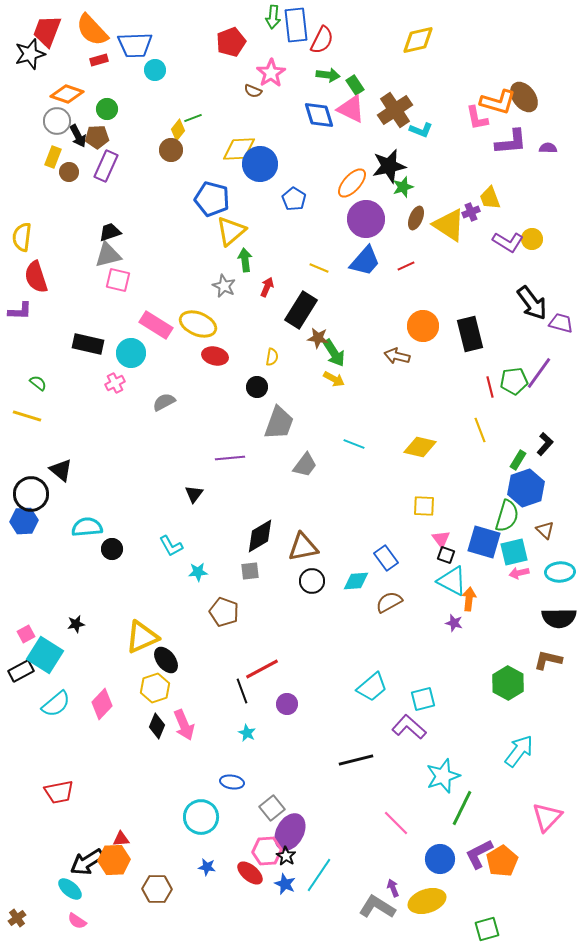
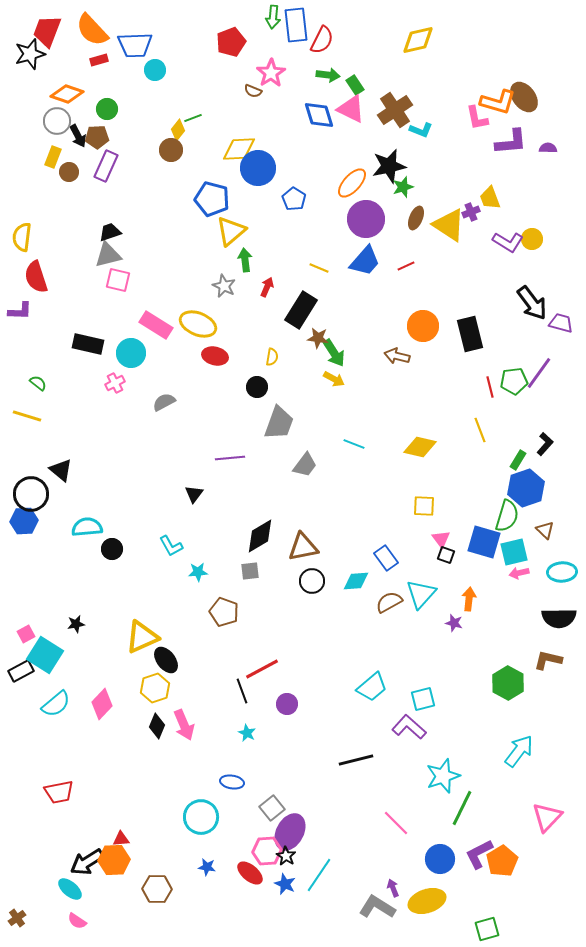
blue circle at (260, 164): moved 2 px left, 4 px down
cyan ellipse at (560, 572): moved 2 px right
cyan triangle at (452, 581): moved 31 px left, 13 px down; rotated 44 degrees clockwise
